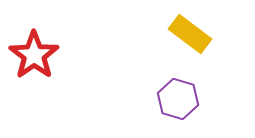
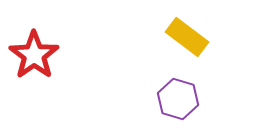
yellow rectangle: moved 3 px left, 3 px down
